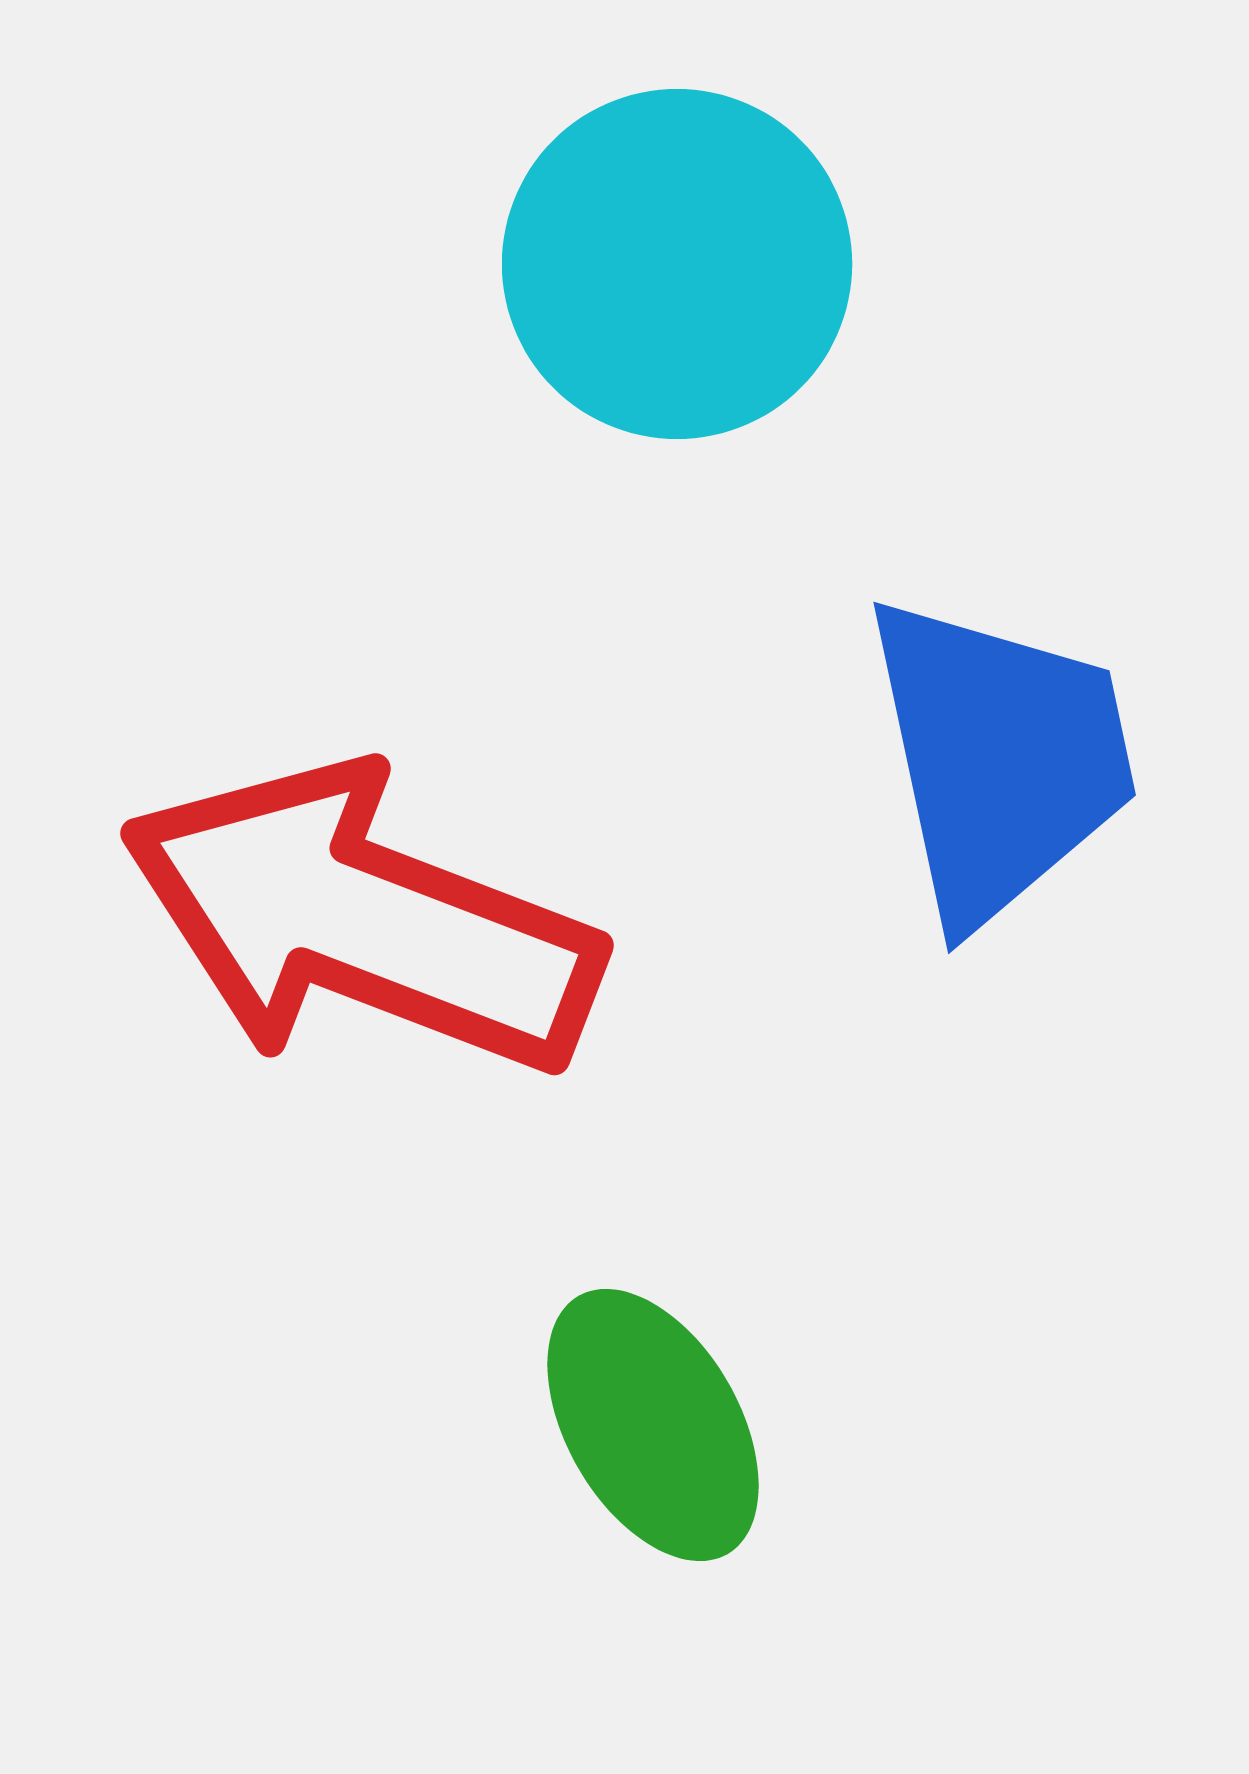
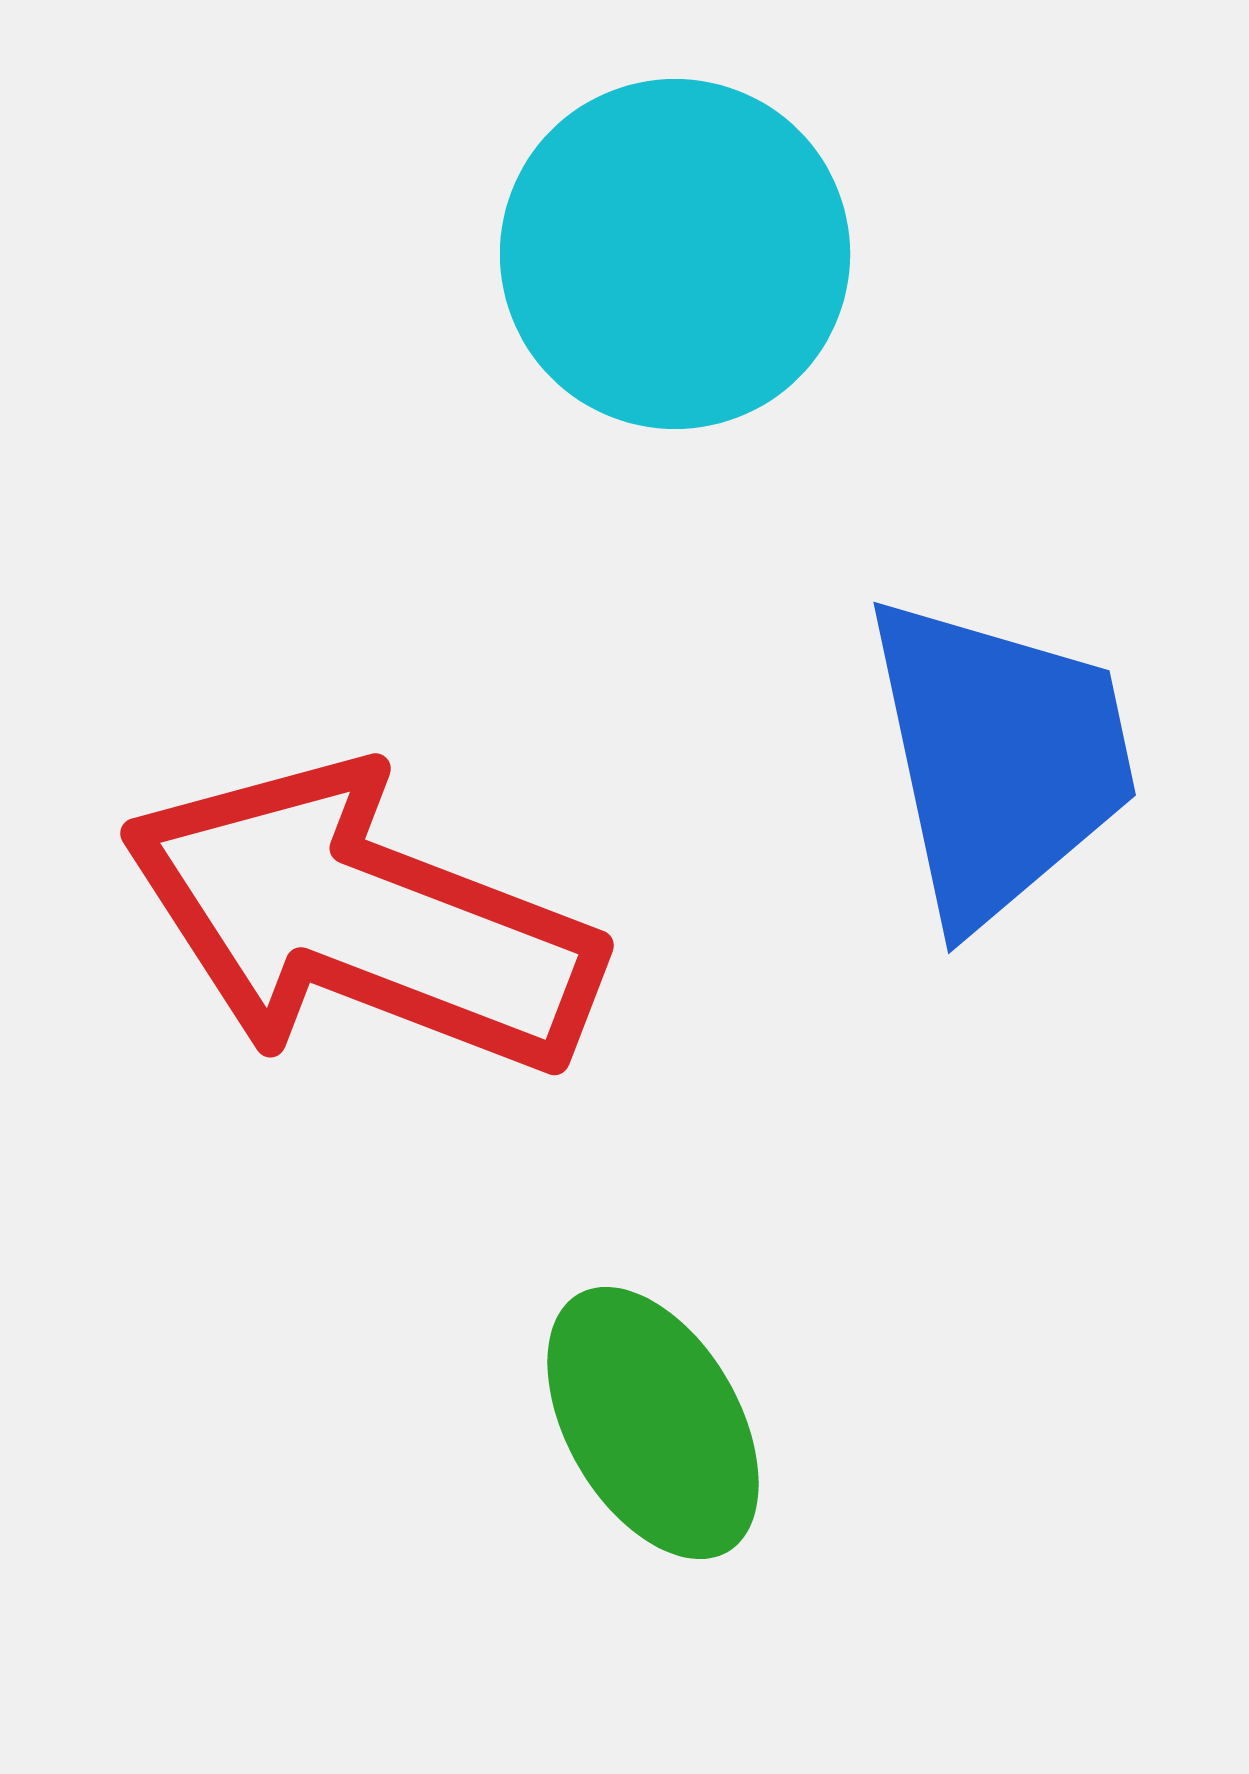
cyan circle: moved 2 px left, 10 px up
green ellipse: moved 2 px up
